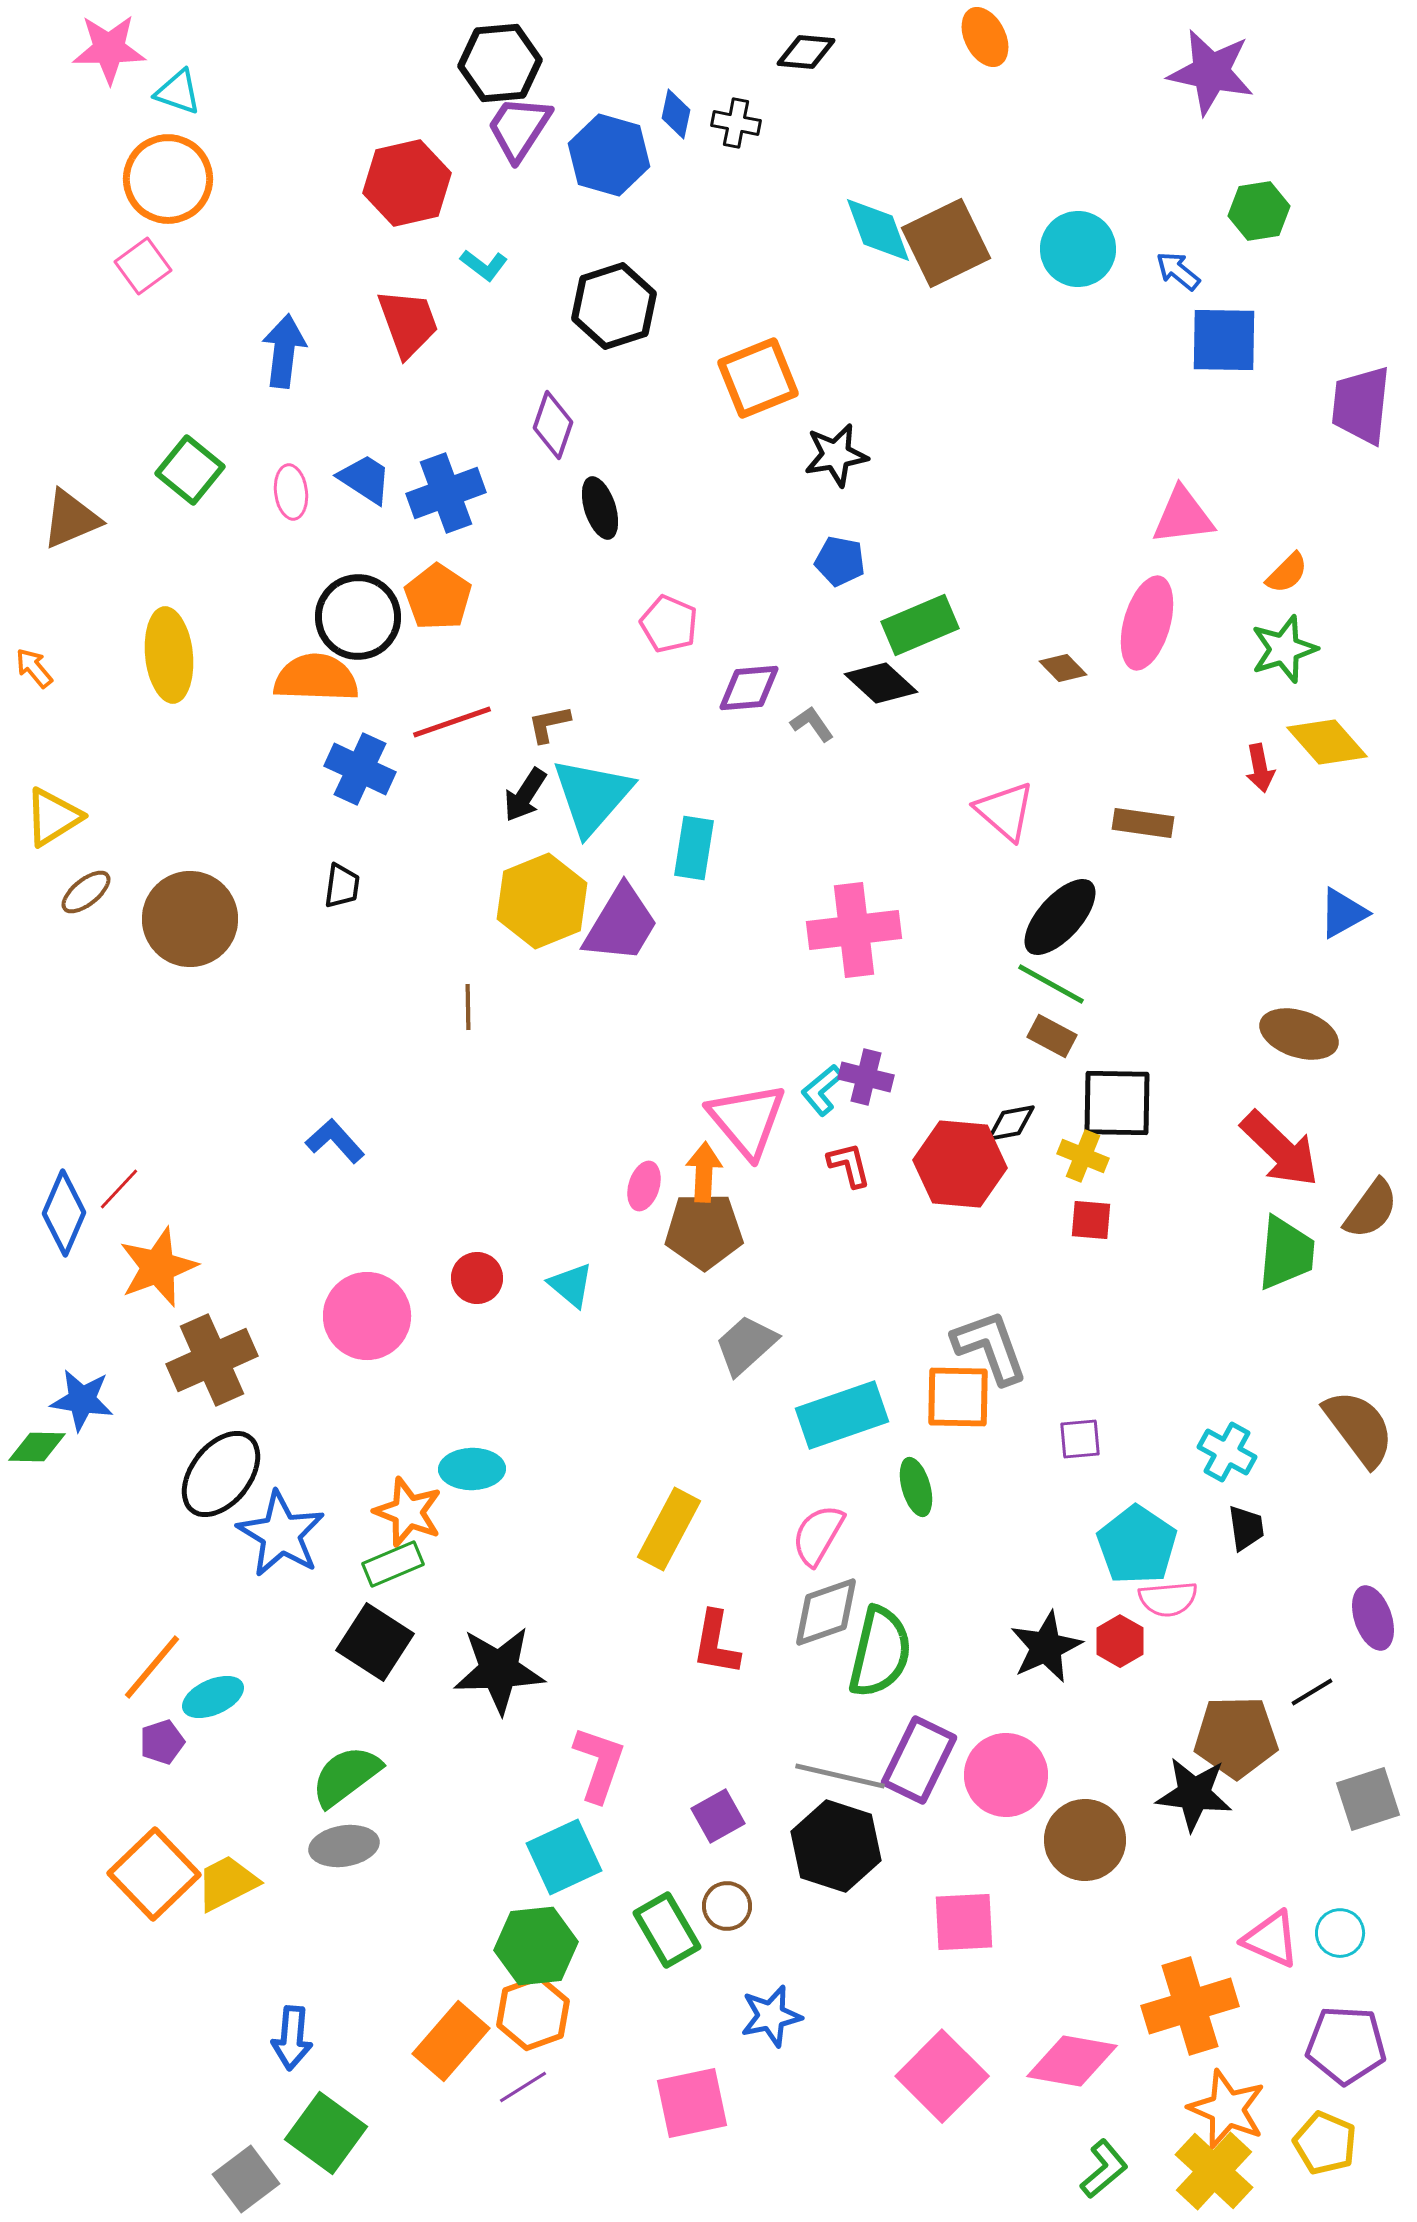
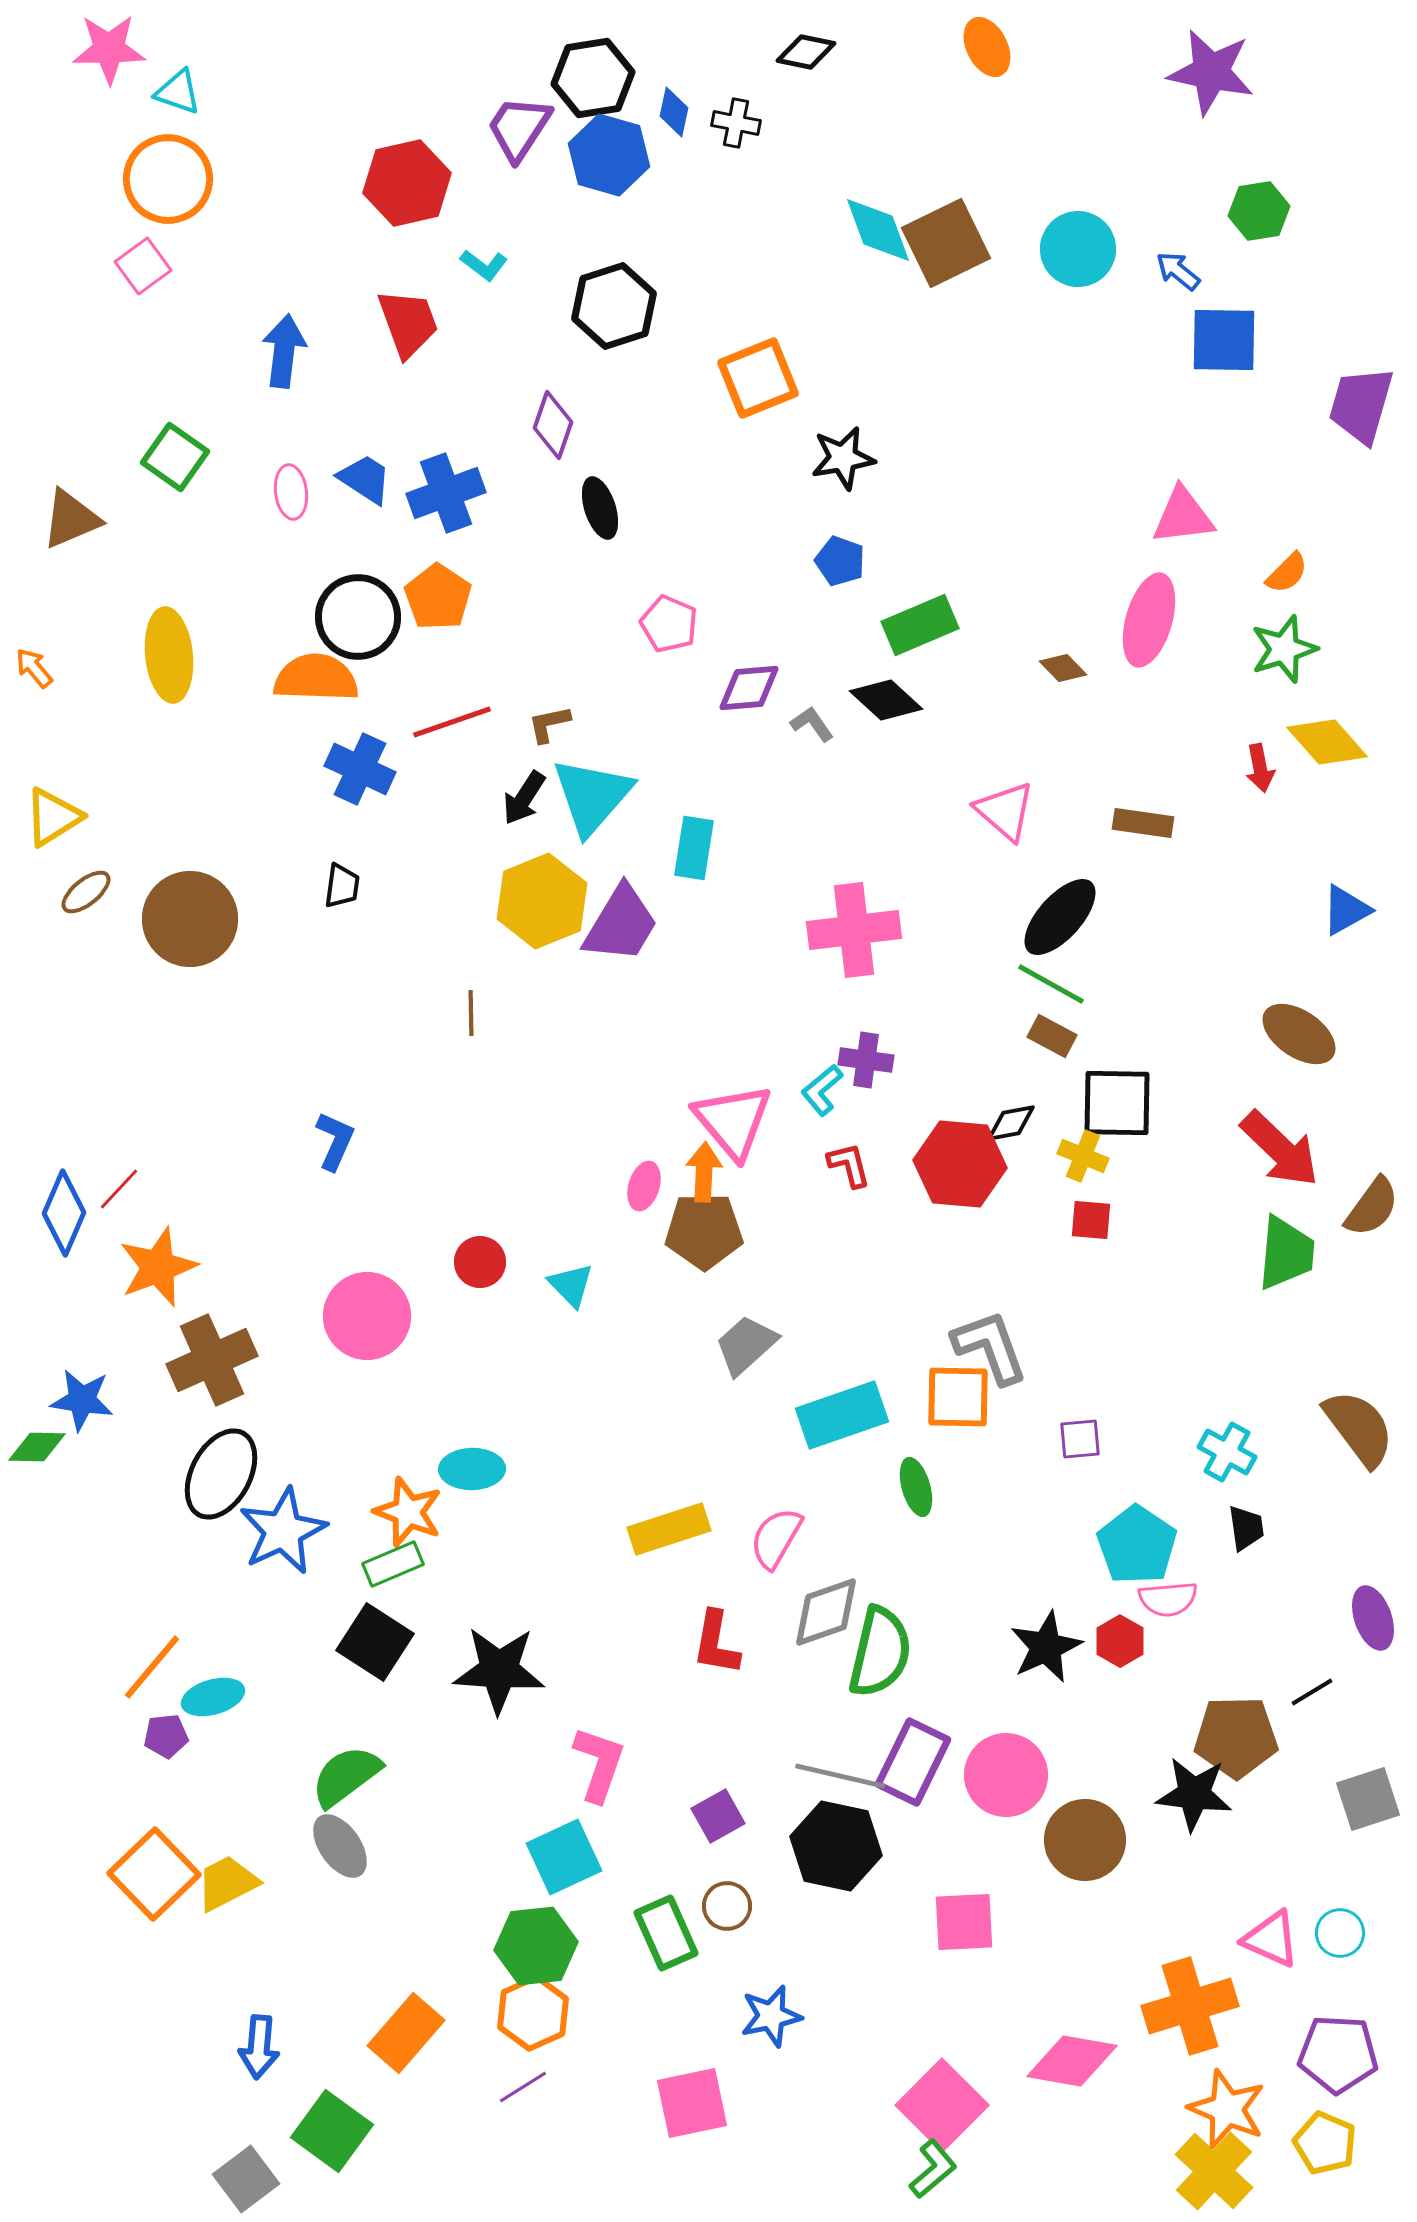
orange ellipse at (985, 37): moved 2 px right, 10 px down
black diamond at (806, 52): rotated 6 degrees clockwise
black hexagon at (500, 63): moved 93 px right, 15 px down; rotated 4 degrees counterclockwise
blue diamond at (676, 114): moved 2 px left, 2 px up
purple trapezoid at (1361, 405): rotated 10 degrees clockwise
black star at (836, 455): moved 7 px right, 3 px down
green square at (190, 470): moved 15 px left, 13 px up; rotated 4 degrees counterclockwise
blue pentagon at (840, 561): rotated 9 degrees clockwise
pink ellipse at (1147, 623): moved 2 px right, 3 px up
black diamond at (881, 683): moved 5 px right, 17 px down
black arrow at (525, 795): moved 1 px left, 3 px down
blue triangle at (1343, 913): moved 3 px right, 3 px up
brown line at (468, 1007): moved 3 px right, 6 px down
brown ellipse at (1299, 1034): rotated 16 degrees clockwise
purple cross at (866, 1077): moved 17 px up; rotated 6 degrees counterclockwise
pink triangle at (747, 1120): moved 14 px left, 1 px down
blue L-shape at (335, 1141): rotated 66 degrees clockwise
brown semicircle at (1371, 1209): moved 1 px right, 2 px up
red circle at (477, 1278): moved 3 px right, 16 px up
cyan triangle at (571, 1285): rotated 6 degrees clockwise
black ellipse at (221, 1474): rotated 10 degrees counterclockwise
yellow rectangle at (669, 1529): rotated 44 degrees clockwise
blue star at (281, 1534): moved 2 px right, 3 px up; rotated 16 degrees clockwise
pink semicircle at (818, 1535): moved 42 px left, 3 px down
black star at (499, 1670): rotated 6 degrees clockwise
cyan ellipse at (213, 1697): rotated 8 degrees clockwise
purple pentagon at (162, 1742): moved 4 px right, 6 px up; rotated 12 degrees clockwise
purple rectangle at (919, 1760): moved 6 px left, 2 px down
gray ellipse at (344, 1846): moved 4 px left; rotated 64 degrees clockwise
black hexagon at (836, 1846): rotated 6 degrees counterclockwise
green rectangle at (667, 1930): moved 1 px left, 3 px down; rotated 6 degrees clockwise
orange hexagon at (533, 2013): rotated 4 degrees counterclockwise
blue arrow at (292, 2038): moved 33 px left, 9 px down
orange rectangle at (451, 2041): moved 45 px left, 8 px up
purple pentagon at (1346, 2045): moved 8 px left, 9 px down
pink square at (942, 2076): moved 29 px down
green square at (326, 2133): moved 6 px right, 2 px up
green L-shape at (1104, 2169): moved 171 px left
